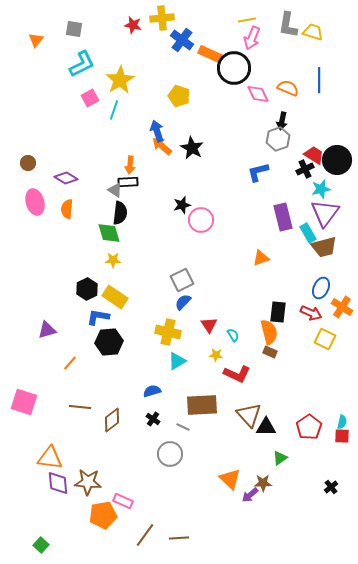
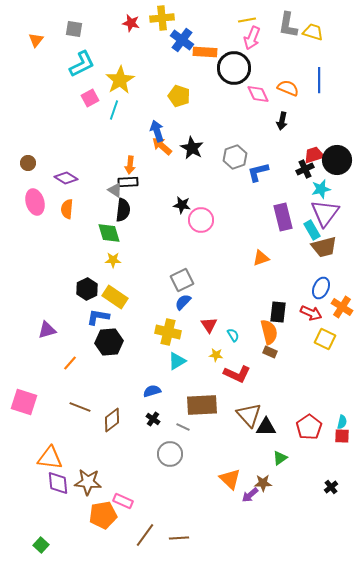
red star at (133, 25): moved 2 px left, 2 px up
orange rectangle at (210, 54): moved 5 px left, 2 px up; rotated 20 degrees counterclockwise
gray hexagon at (278, 139): moved 43 px left, 18 px down
red trapezoid at (314, 155): rotated 50 degrees counterclockwise
black star at (182, 205): rotated 24 degrees clockwise
black semicircle at (120, 213): moved 3 px right, 3 px up
cyan rectangle at (308, 233): moved 4 px right, 3 px up
brown line at (80, 407): rotated 15 degrees clockwise
